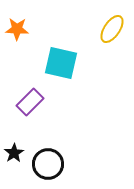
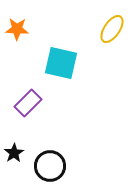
purple rectangle: moved 2 px left, 1 px down
black circle: moved 2 px right, 2 px down
